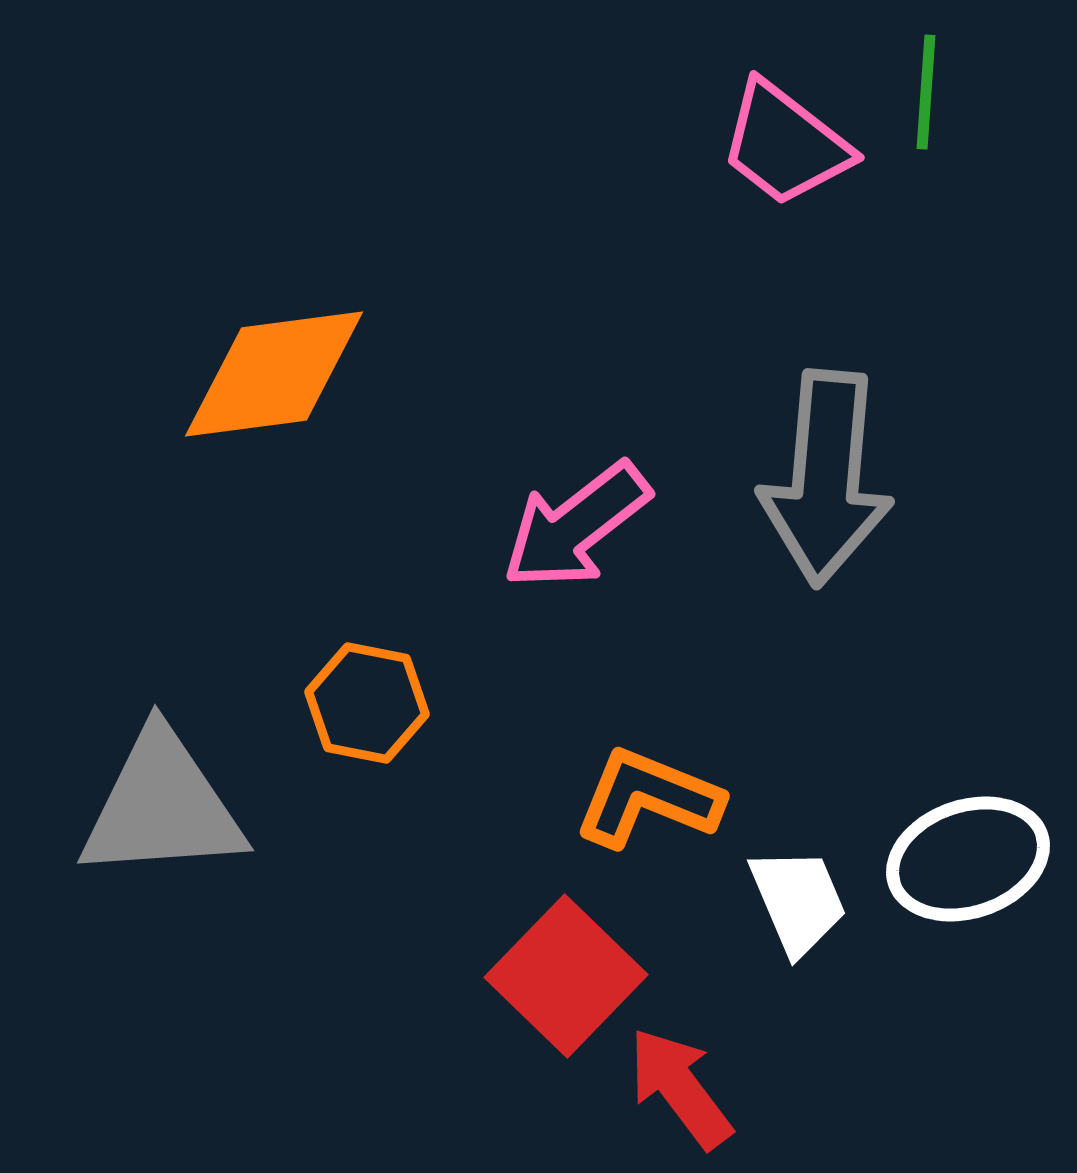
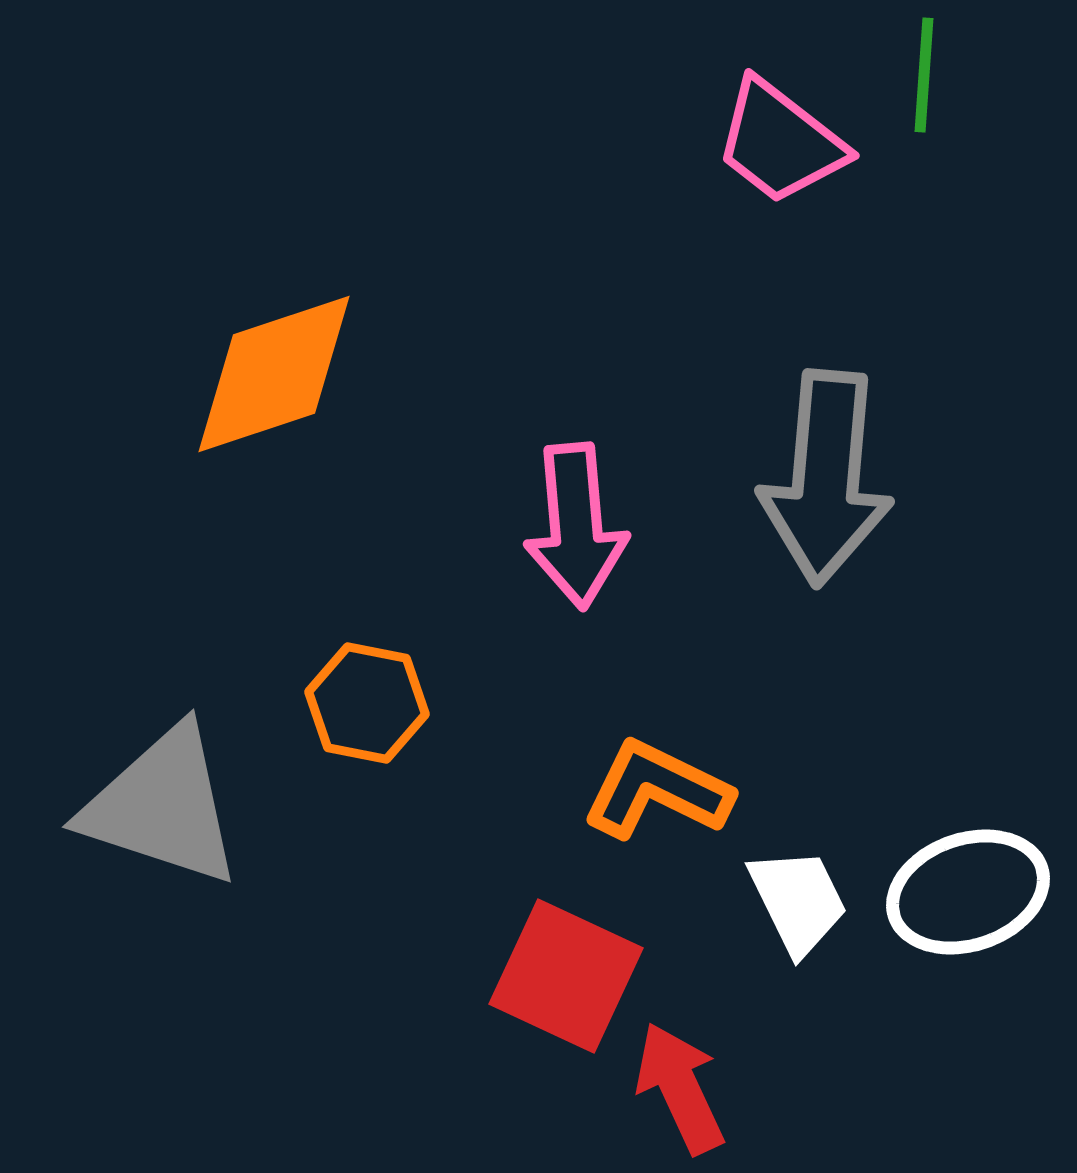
green line: moved 2 px left, 17 px up
pink trapezoid: moved 5 px left, 2 px up
orange diamond: rotated 11 degrees counterclockwise
pink arrow: rotated 57 degrees counterclockwise
orange L-shape: moved 9 px right, 8 px up; rotated 4 degrees clockwise
gray triangle: rotated 22 degrees clockwise
white ellipse: moved 33 px down
white trapezoid: rotated 3 degrees counterclockwise
red square: rotated 19 degrees counterclockwise
red arrow: rotated 12 degrees clockwise
